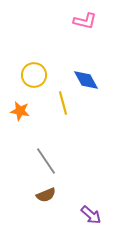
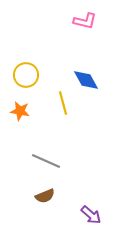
yellow circle: moved 8 px left
gray line: rotated 32 degrees counterclockwise
brown semicircle: moved 1 px left, 1 px down
